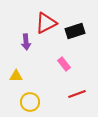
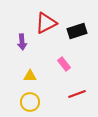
black rectangle: moved 2 px right
purple arrow: moved 4 px left
yellow triangle: moved 14 px right
